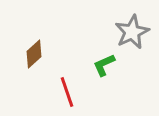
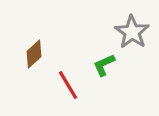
gray star: rotated 12 degrees counterclockwise
red line: moved 1 px right, 7 px up; rotated 12 degrees counterclockwise
